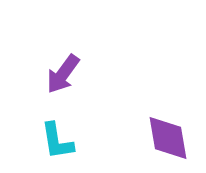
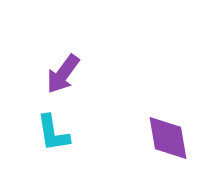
cyan L-shape: moved 4 px left, 8 px up
